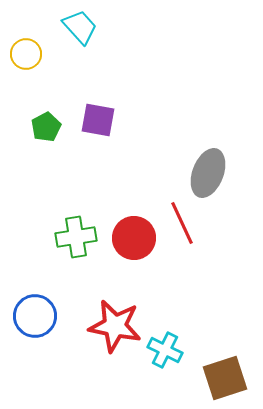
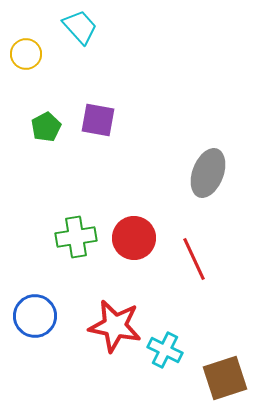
red line: moved 12 px right, 36 px down
